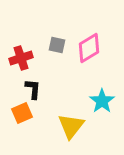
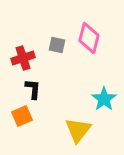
pink diamond: moved 10 px up; rotated 44 degrees counterclockwise
red cross: moved 2 px right
cyan star: moved 2 px right, 2 px up
orange square: moved 3 px down
yellow triangle: moved 7 px right, 4 px down
